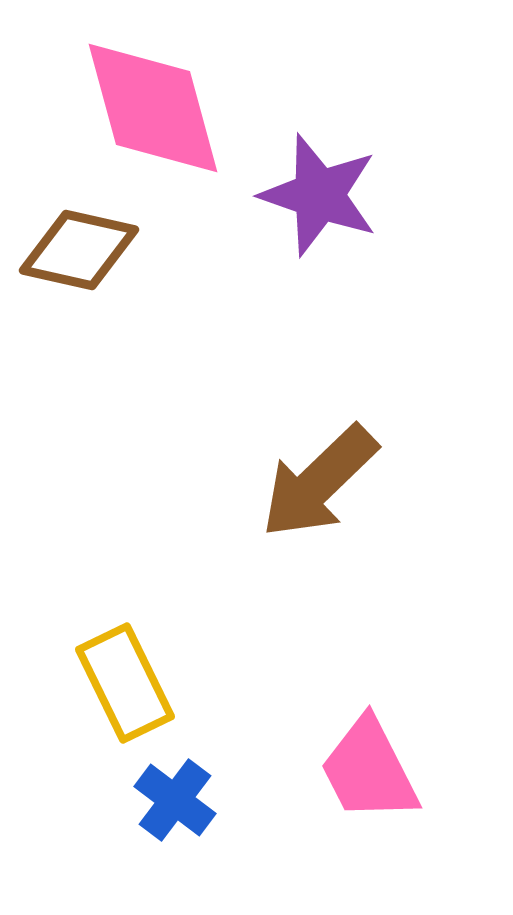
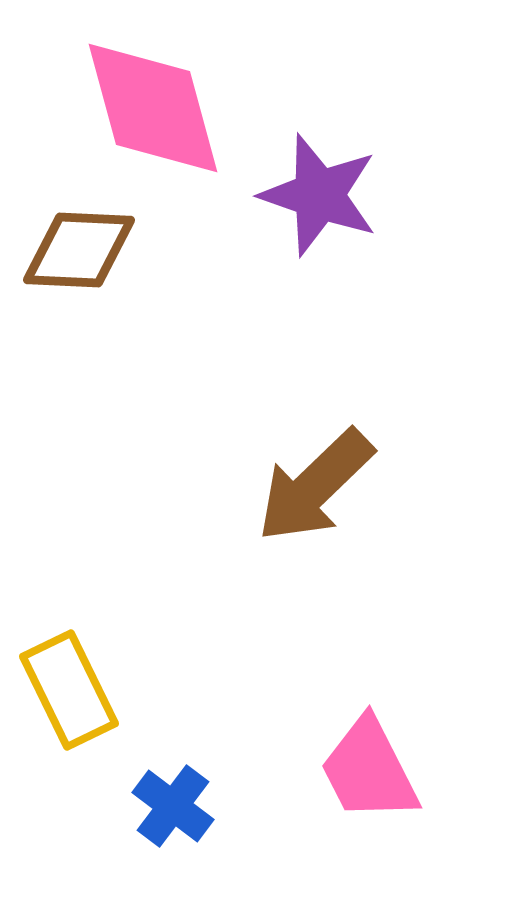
brown diamond: rotated 10 degrees counterclockwise
brown arrow: moved 4 px left, 4 px down
yellow rectangle: moved 56 px left, 7 px down
blue cross: moved 2 px left, 6 px down
